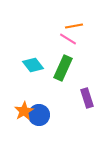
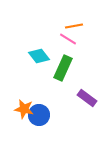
cyan diamond: moved 6 px right, 9 px up
purple rectangle: rotated 36 degrees counterclockwise
orange star: moved 2 px up; rotated 30 degrees counterclockwise
